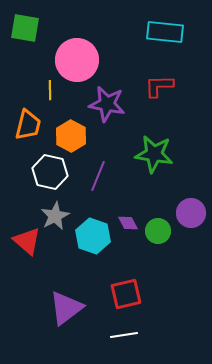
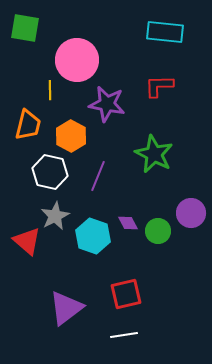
green star: rotated 18 degrees clockwise
